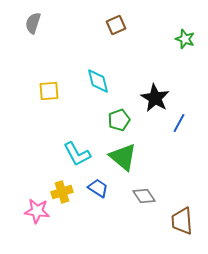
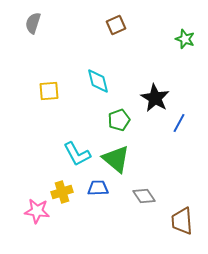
green triangle: moved 7 px left, 2 px down
blue trapezoid: rotated 35 degrees counterclockwise
